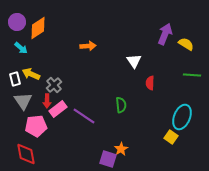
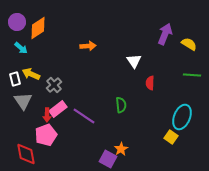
yellow semicircle: moved 3 px right
red arrow: moved 14 px down
pink pentagon: moved 10 px right, 9 px down; rotated 15 degrees counterclockwise
purple square: rotated 12 degrees clockwise
